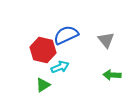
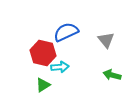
blue semicircle: moved 3 px up
red hexagon: moved 3 px down
cyan arrow: rotated 18 degrees clockwise
green arrow: rotated 12 degrees clockwise
